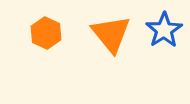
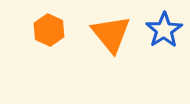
orange hexagon: moved 3 px right, 3 px up
